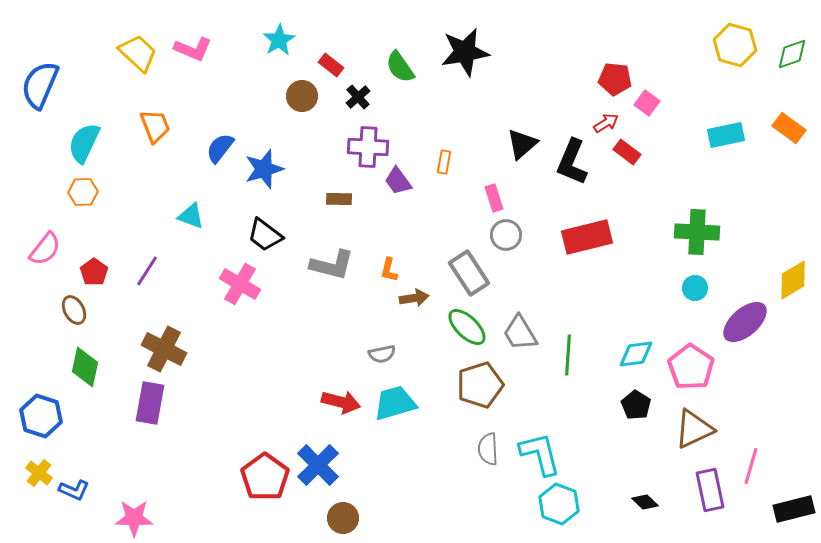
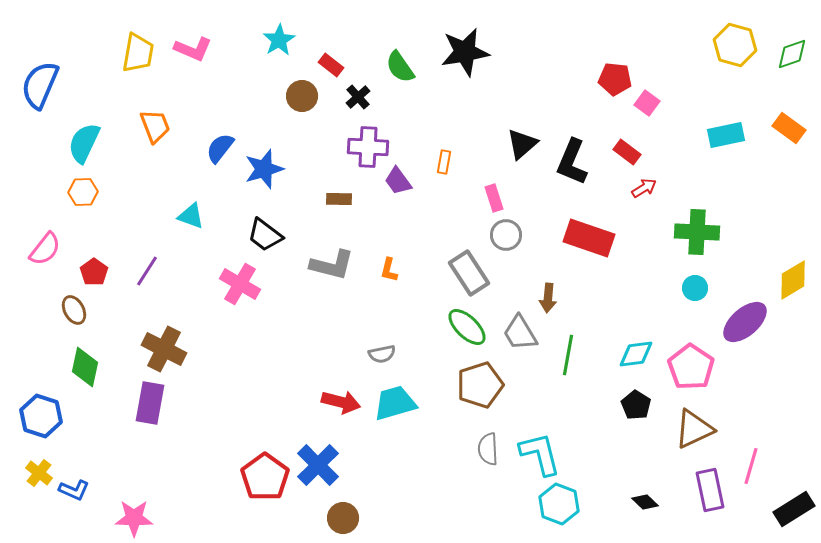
yellow trapezoid at (138, 53): rotated 57 degrees clockwise
red arrow at (606, 123): moved 38 px right, 65 px down
red rectangle at (587, 237): moved 2 px right, 1 px down; rotated 33 degrees clockwise
brown arrow at (414, 298): moved 134 px right; rotated 104 degrees clockwise
green line at (568, 355): rotated 6 degrees clockwise
black rectangle at (794, 509): rotated 18 degrees counterclockwise
